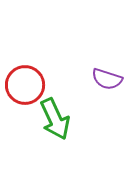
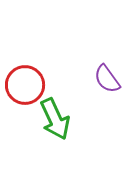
purple semicircle: rotated 36 degrees clockwise
